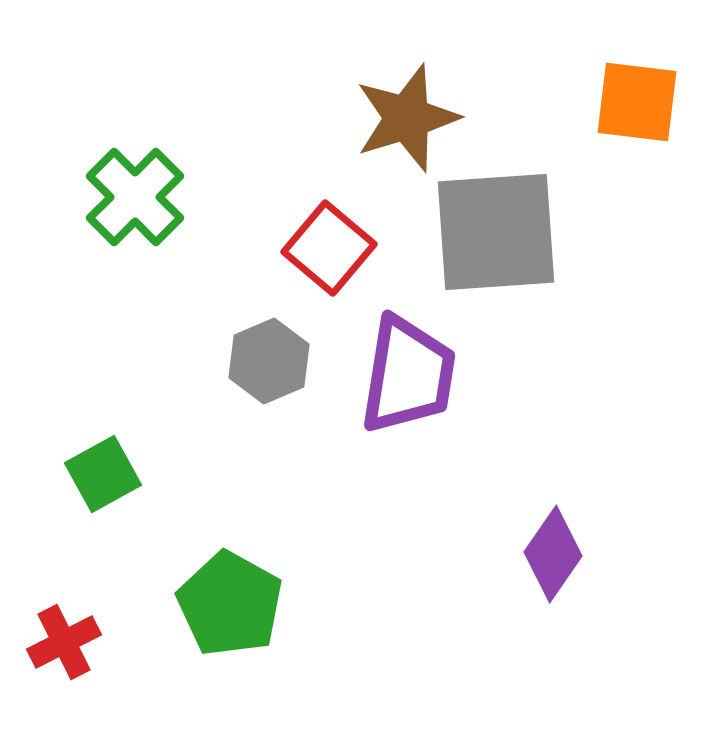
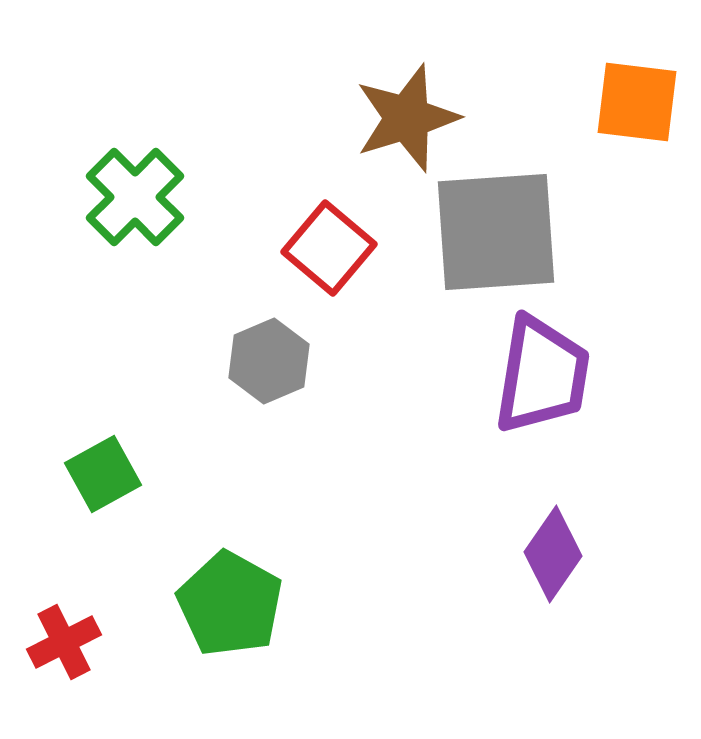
purple trapezoid: moved 134 px right
